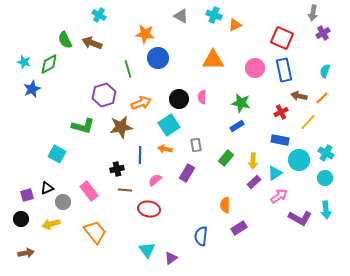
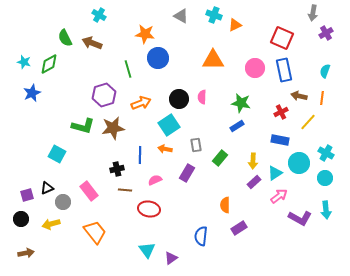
purple cross at (323, 33): moved 3 px right
green semicircle at (65, 40): moved 2 px up
blue star at (32, 89): moved 4 px down
orange line at (322, 98): rotated 40 degrees counterclockwise
brown star at (121, 127): moved 8 px left, 1 px down
green rectangle at (226, 158): moved 6 px left
cyan circle at (299, 160): moved 3 px down
pink semicircle at (155, 180): rotated 16 degrees clockwise
